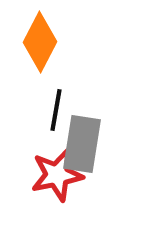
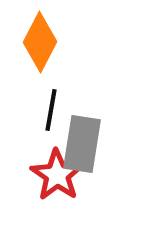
black line: moved 5 px left
red star: rotated 26 degrees counterclockwise
